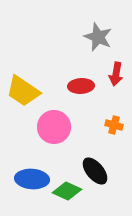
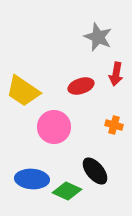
red ellipse: rotated 15 degrees counterclockwise
